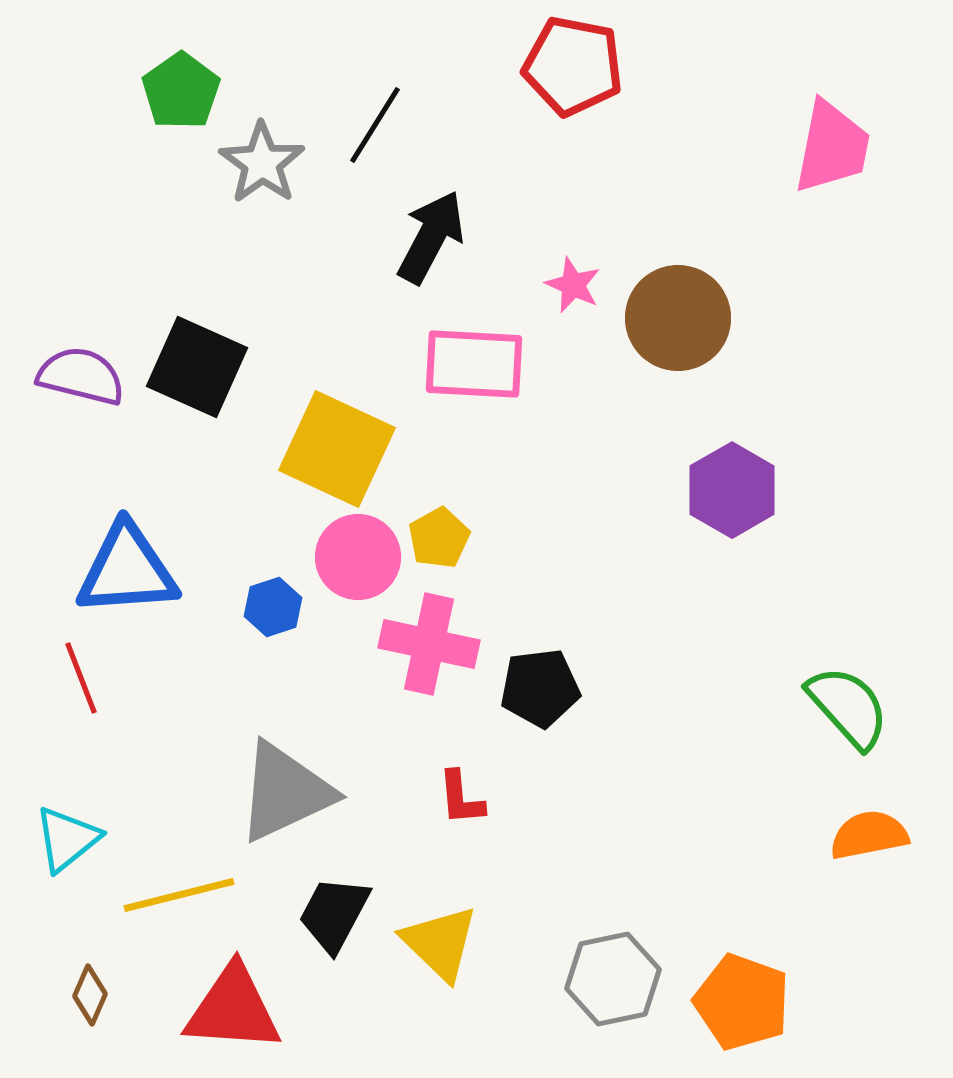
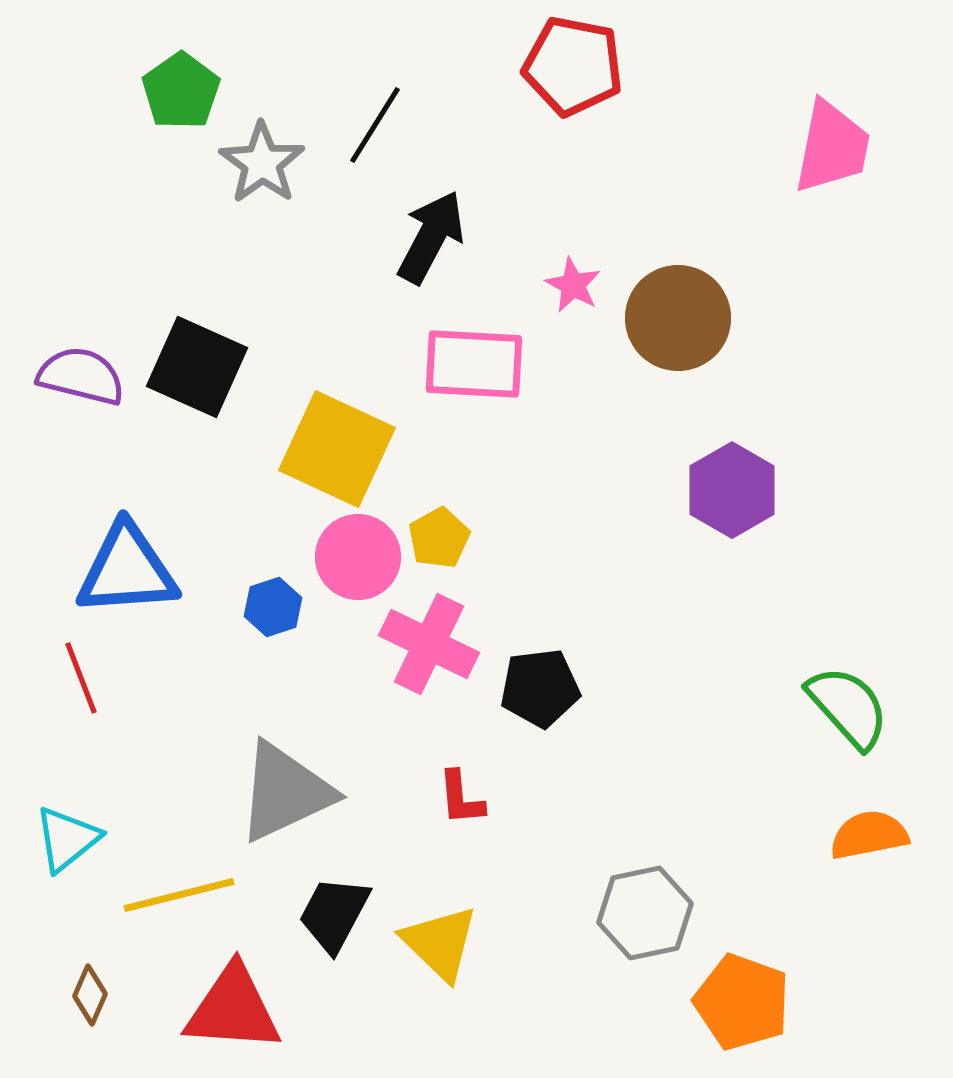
pink star: rotated 4 degrees clockwise
pink cross: rotated 14 degrees clockwise
gray hexagon: moved 32 px right, 66 px up
